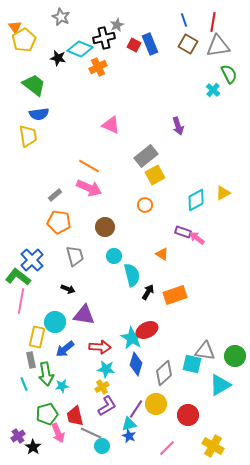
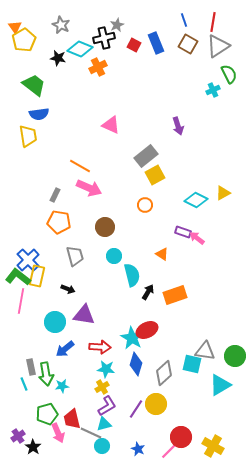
gray star at (61, 17): moved 8 px down
blue rectangle at (150, 44): moved 6 px right, 1 px up
gray triangle at (218, 46): rotated 25 degrees counterclockwise
cyan cross at (213, 90): rotated 24 degrees clockwise
orange line at (89, 166): moved 9 px left
gray rectangle at (55, 195): rotated 24 degrees counterclockwise
cyan diamond at (196, 200): rotated 55 degrees clockwise
blue cross at (32, 260): moved 4 px left
yellow rectangle at (37, 337): moved 61 px up
gray rectangle at (31, 360): moved 7 px down
red circle at (188, 415): moved 7 px left, 22 px down
red trapezoid at (75, 416): moved 3 px left, 3 px down
cyan triangle at (129, 424): moved 25 px left
blue star at (129, 436): moved 9 px right, 13 px down
pink line at (167, 448): moved 2 px right, 3 px down
